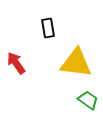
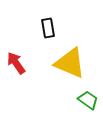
yellow triangle: moved 6 px left; rotated 16 degrees clockwise
